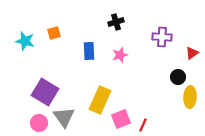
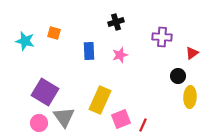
orange square: rotated 32 degrees clockwise
black circle: moved 1 px up
